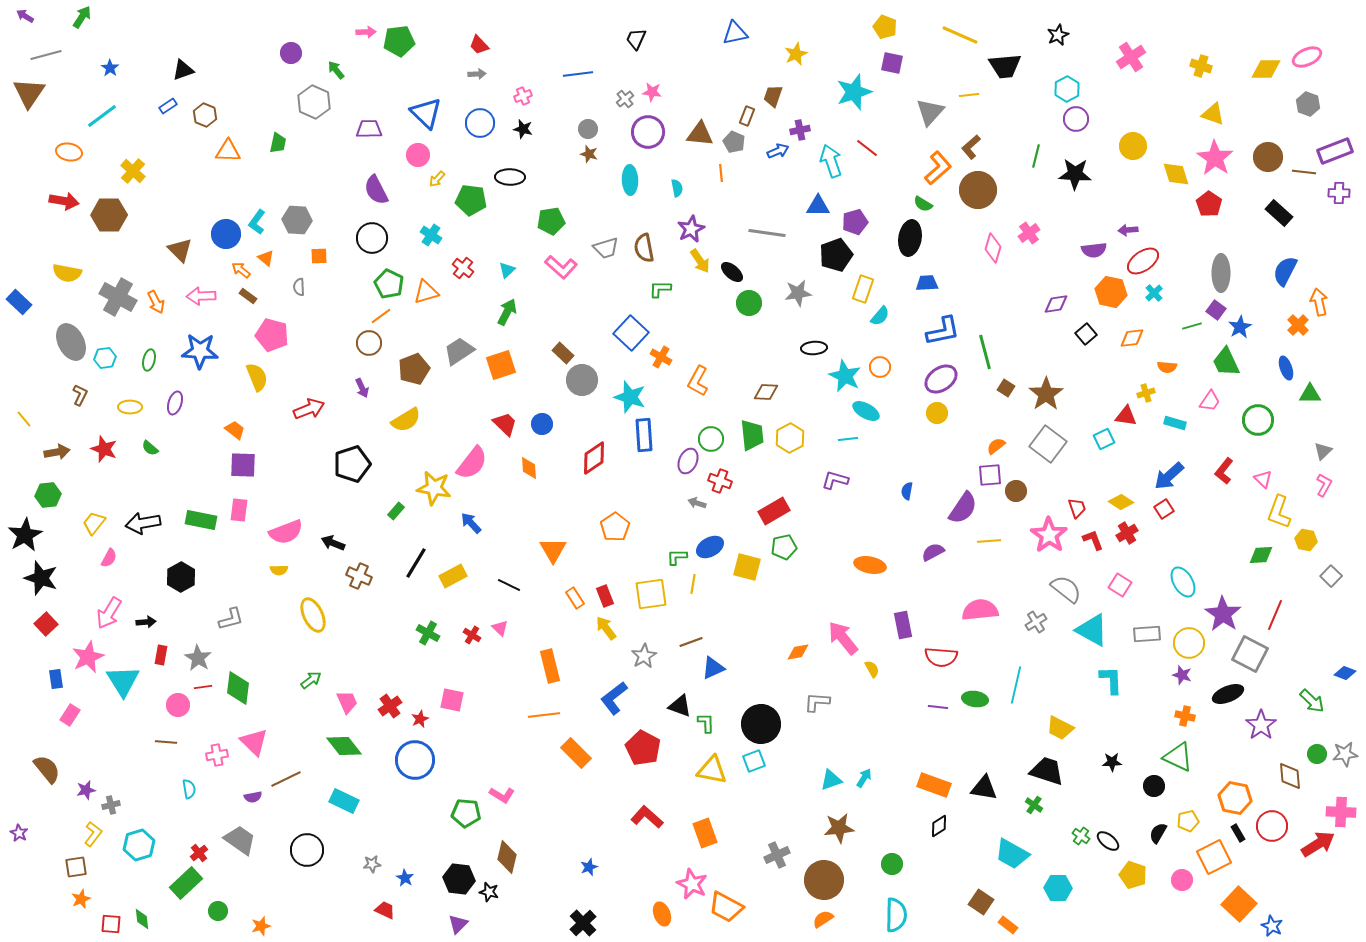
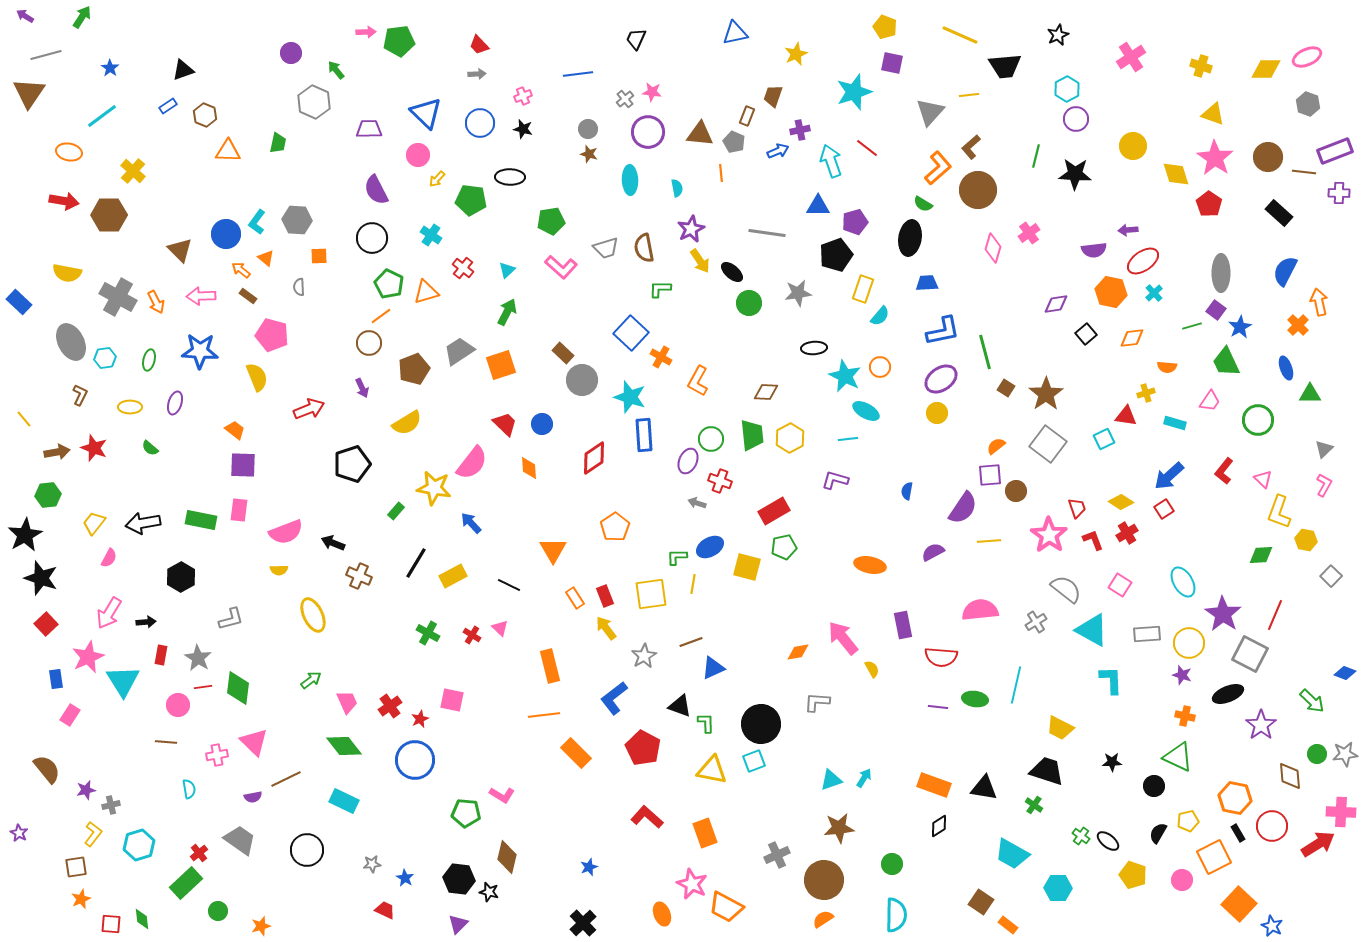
yellow semicircle at (406, 420): moved 1 px right, 3 px down
red star at (104, 449): moved 10 px left, 1 px up
gray triangle at (1323, 451): moved 1 px right, 2 px up
